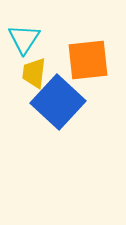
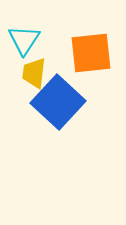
cyan triangle: moved 1 px down
orange square: moved 3 px right, 7 px up
